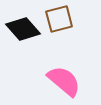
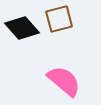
black diamond: moved 1 px left, 1 px up
